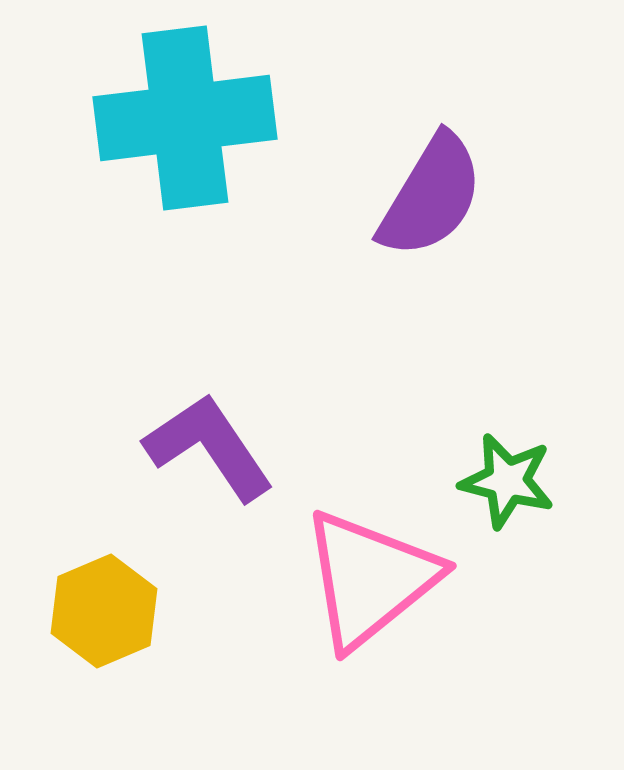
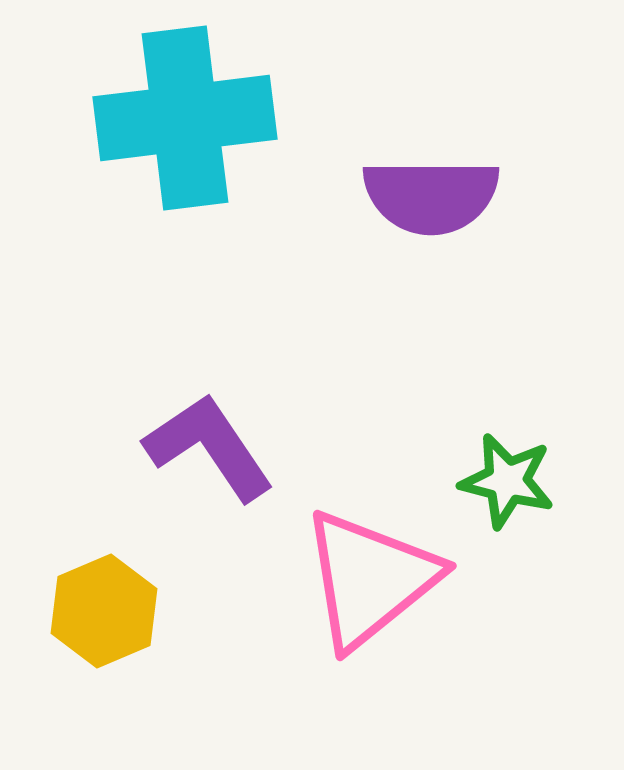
purple semicircle: rotated 59 degrees clockwise
